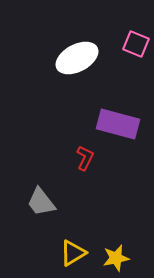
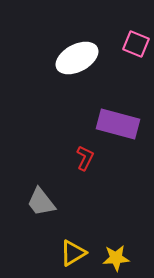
yellow star: rotated 8 degrees clockwise
